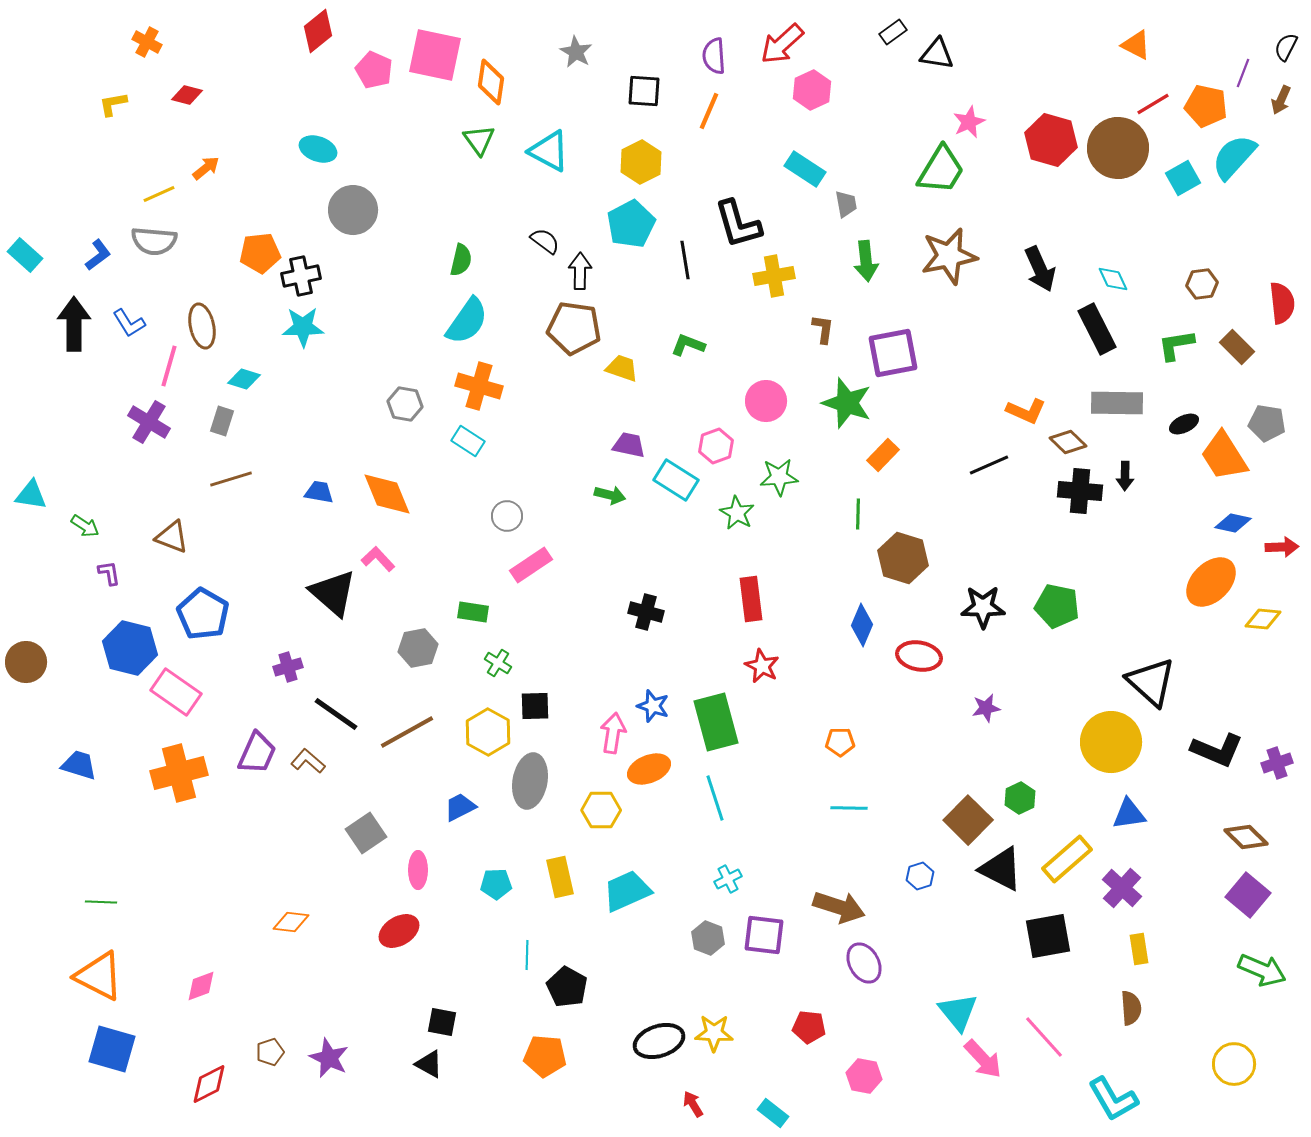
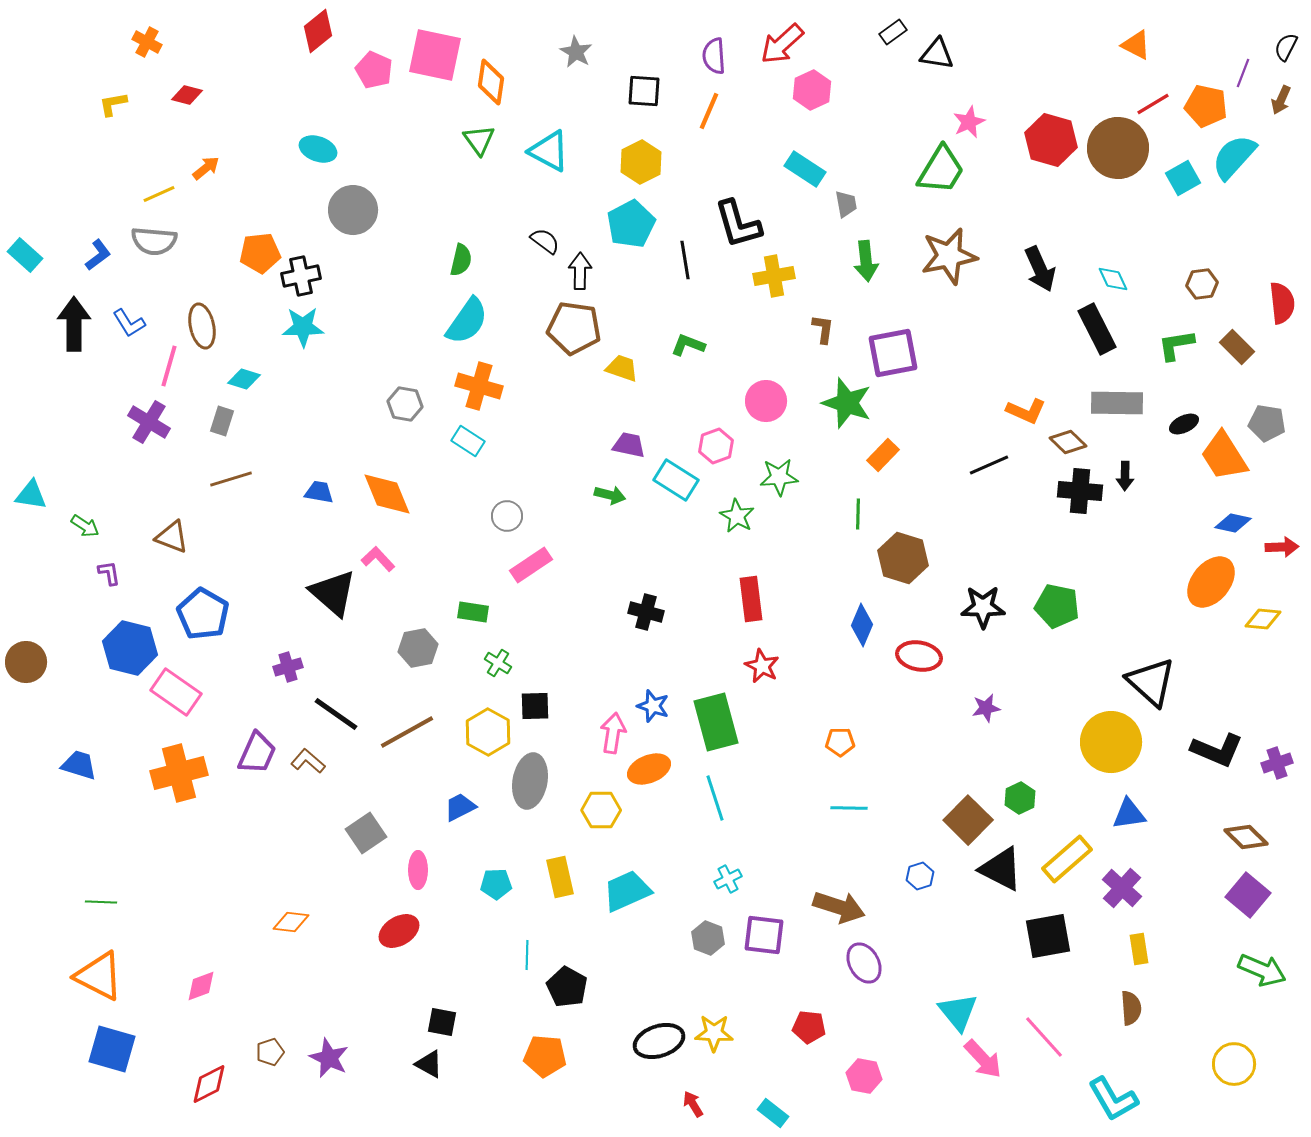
green star at (737, 513): moved 3 px down
orange ellipse at (1211, 582): rotated 6 degrees counterclockwise
